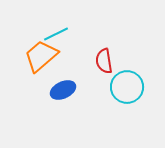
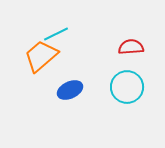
red semicircle: moved 27 px right, 14 px up; rotated 95 degrees clockwise
blue ellipse: moved 7 px right
